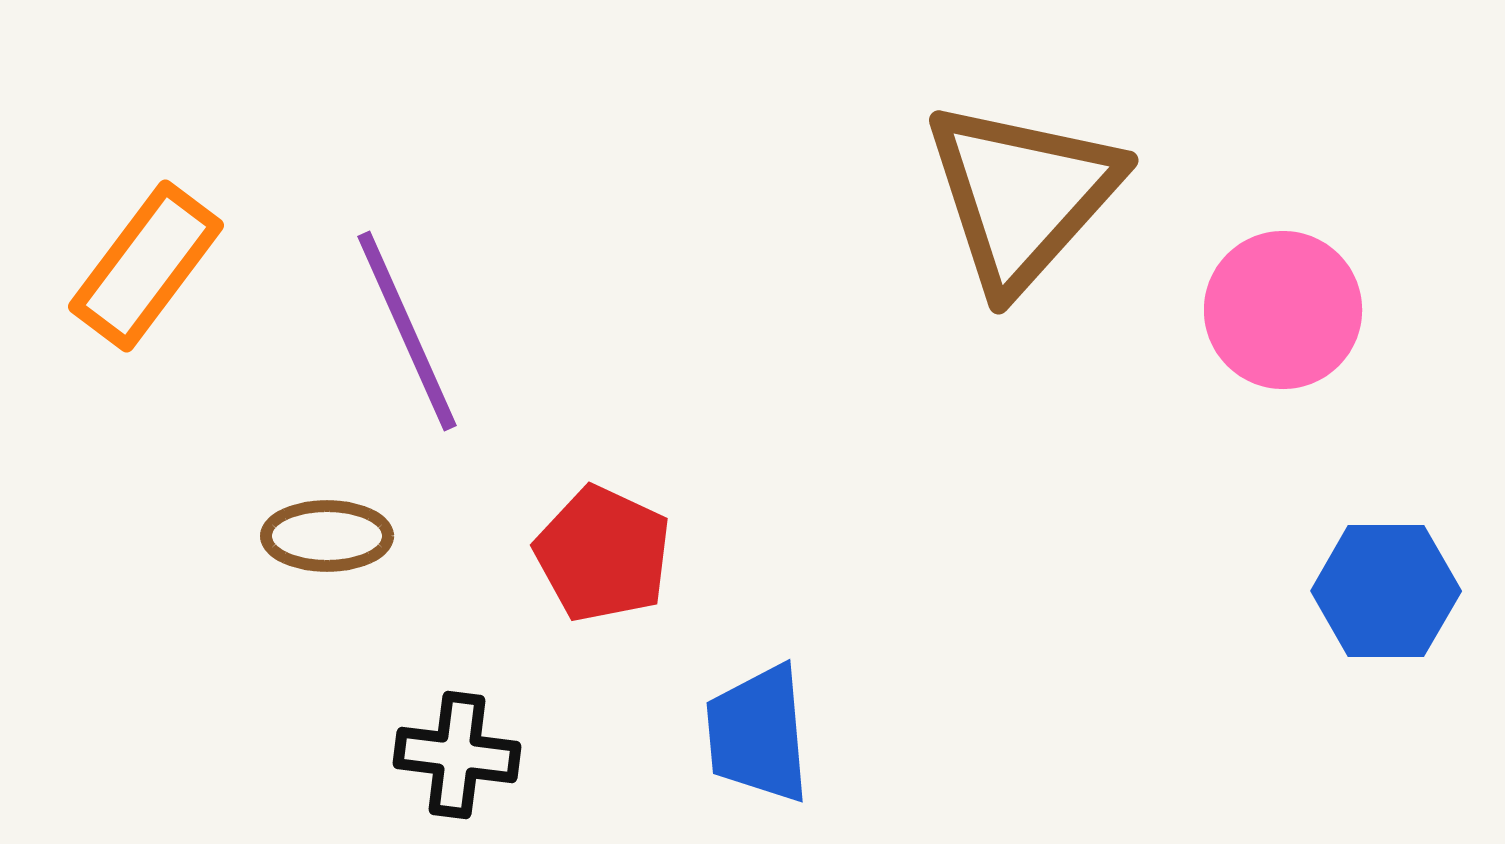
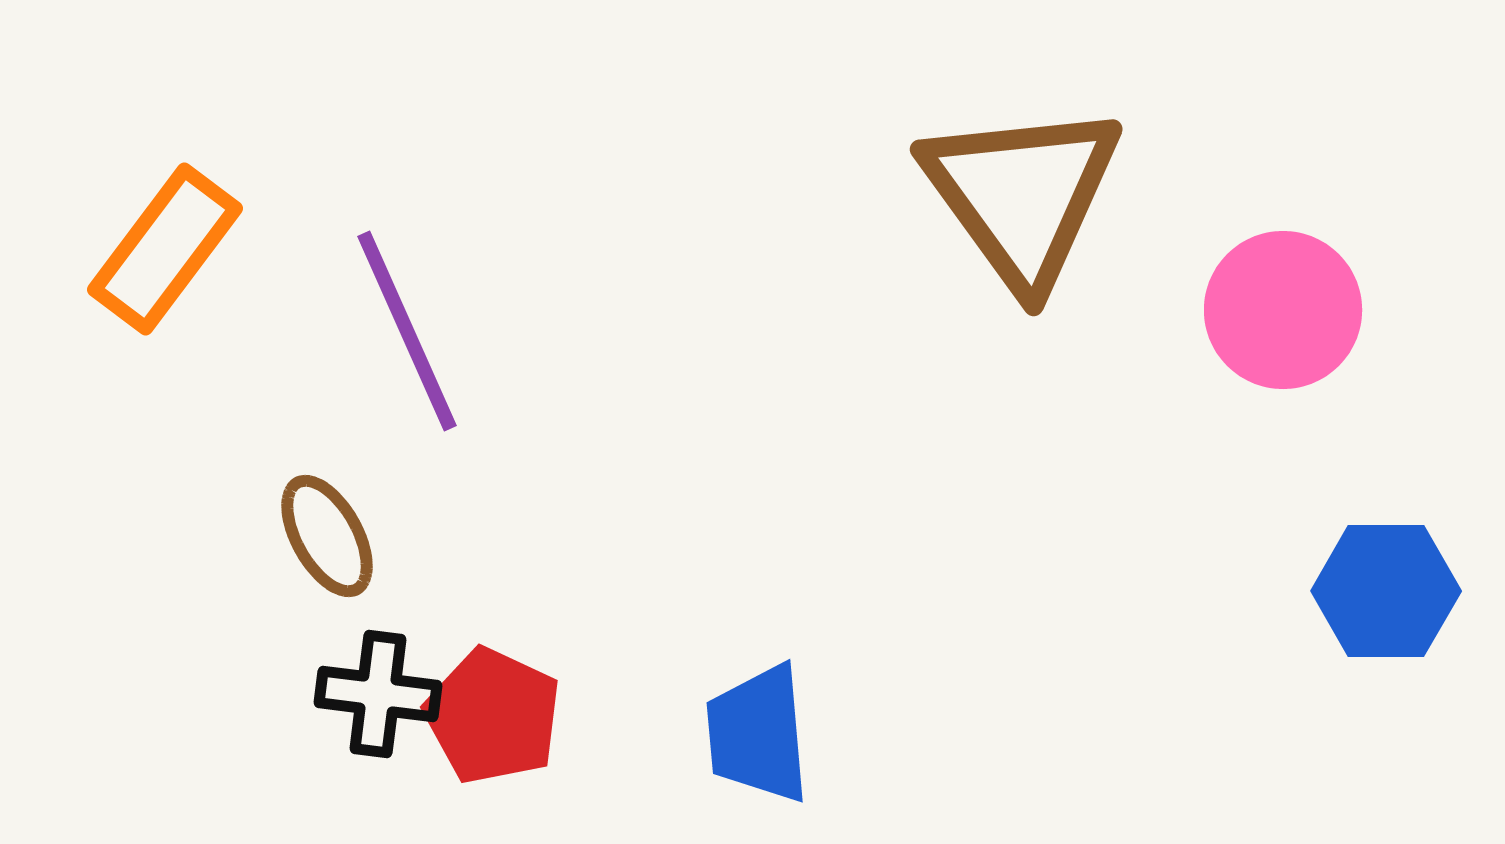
brown triangle: rotated 18 degrees counterclockwise
orange rectangle: moved 19 px right, 17 px up
brown ellipse: rotated 61 degrees clockwise
red pentagon: moved 110 px left, 162 px down
black cross: moved 79 px left, 61 px up
